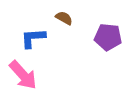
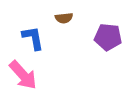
brown semicircle: rotated 144 degrees clockwise
blue L-shape: rotated 84 degrees clockwise
